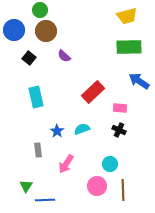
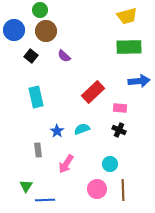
black square: moved 2 px right, 2 px up
blue arrow: rotated 140 degrees clockwise
pink circle: moved 3 px down
